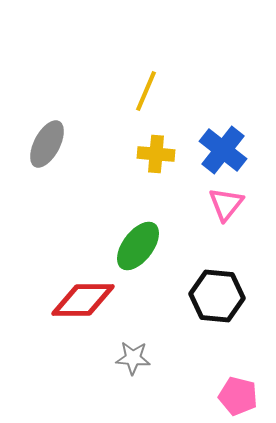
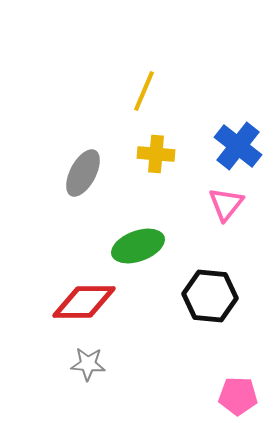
yellow line: moved 2 px left
gray ellipse: moved 36 px right, 29 px down
blue cross: moved 15 px right, 4 px up
green ellipse: rotated 33 degrees clockwise
black hexagon: moved 7 px left
red diamond: moved 1 px right, 2 px down
gray star: moved 45 px left, 6 px down
pink pentagon: rotated 12 degrees counterclockwise
